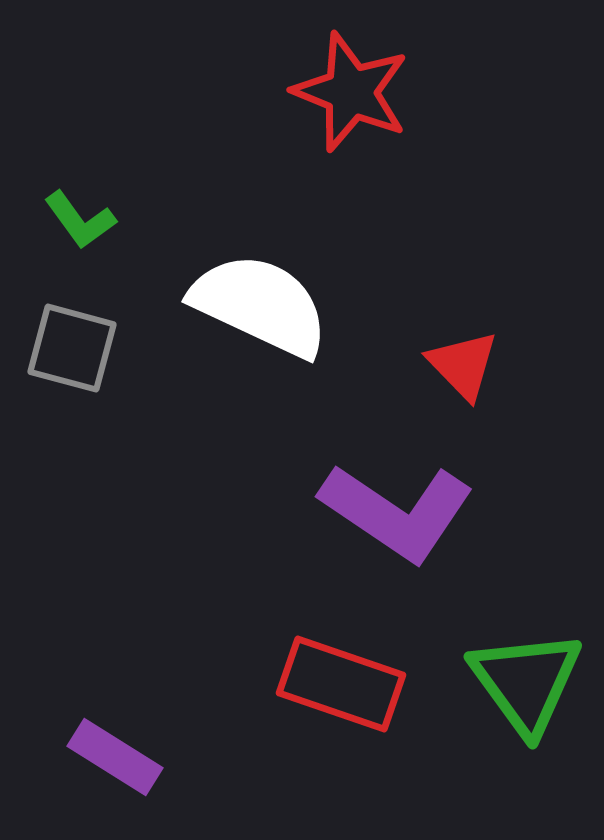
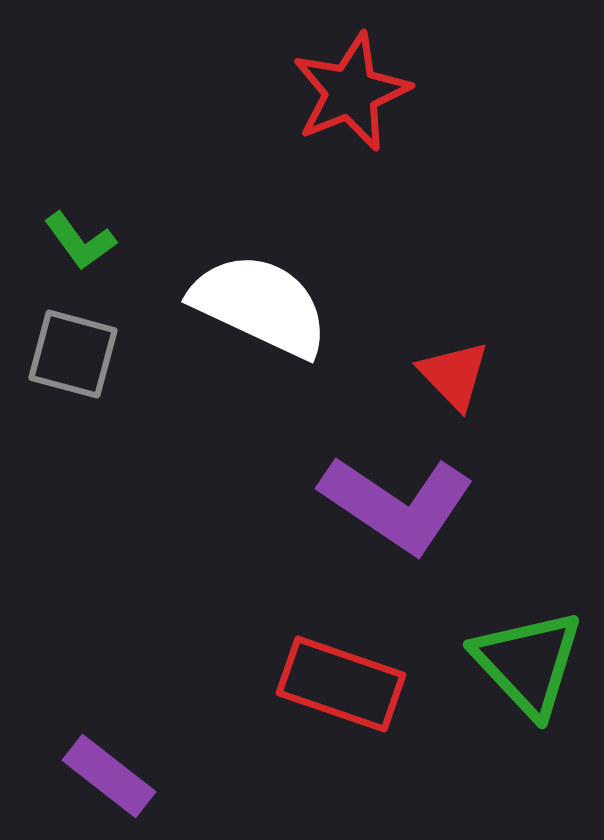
red star: rotated 28 degrees clockwise
green L-shape: moved 21 px down
gray square: moved 1 px right, 6 px down
red triangle: moved 9 px left, 10 px down
purple L-shape: moved 8 px up
green triangle: moved 2 px right, 19 px up; rotated 7 degrees counterclockwise
purple rectangle: moved 6 px left, 19 px down; rotated 6 degrees clockwise
